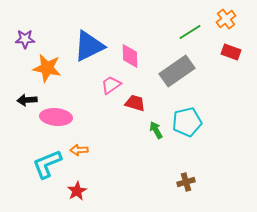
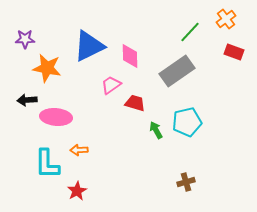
green line: rotated 15 degrees counterclockwise
red rectangle: moved 3 px right
cyan L-shape: rotated 68 degrees counterclockwise
